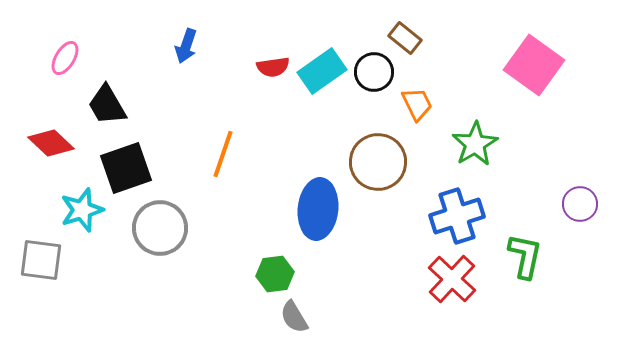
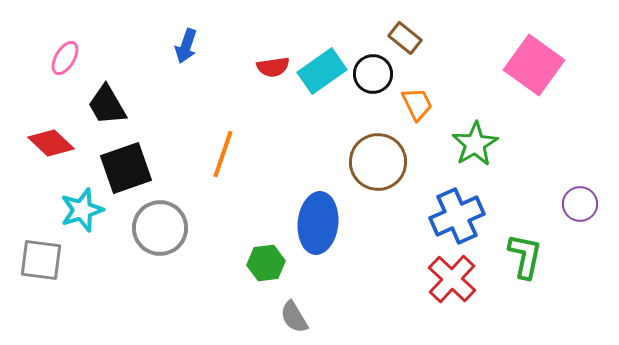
black circle: moved 1 px left, 2 px down
blue ellipse: moved 14 px down
blue cross: rotated 6 degrees counterclockwise
green hexagon: moved 9 px left, 11 px up
